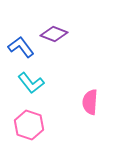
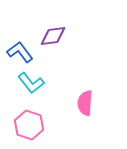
purple diamond: moved 1 px left, 2 px down; rotated 28 degrees counterclockwise
blue L-shape: moved 1 px left, 5 px down
pink semicircle: moved 5 px left, 1 px down
